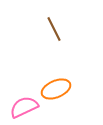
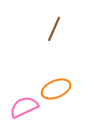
brown line: rotated 50 degrees clockwise
